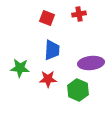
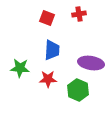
purple ellipse: rotated 15 degrees clockwise
